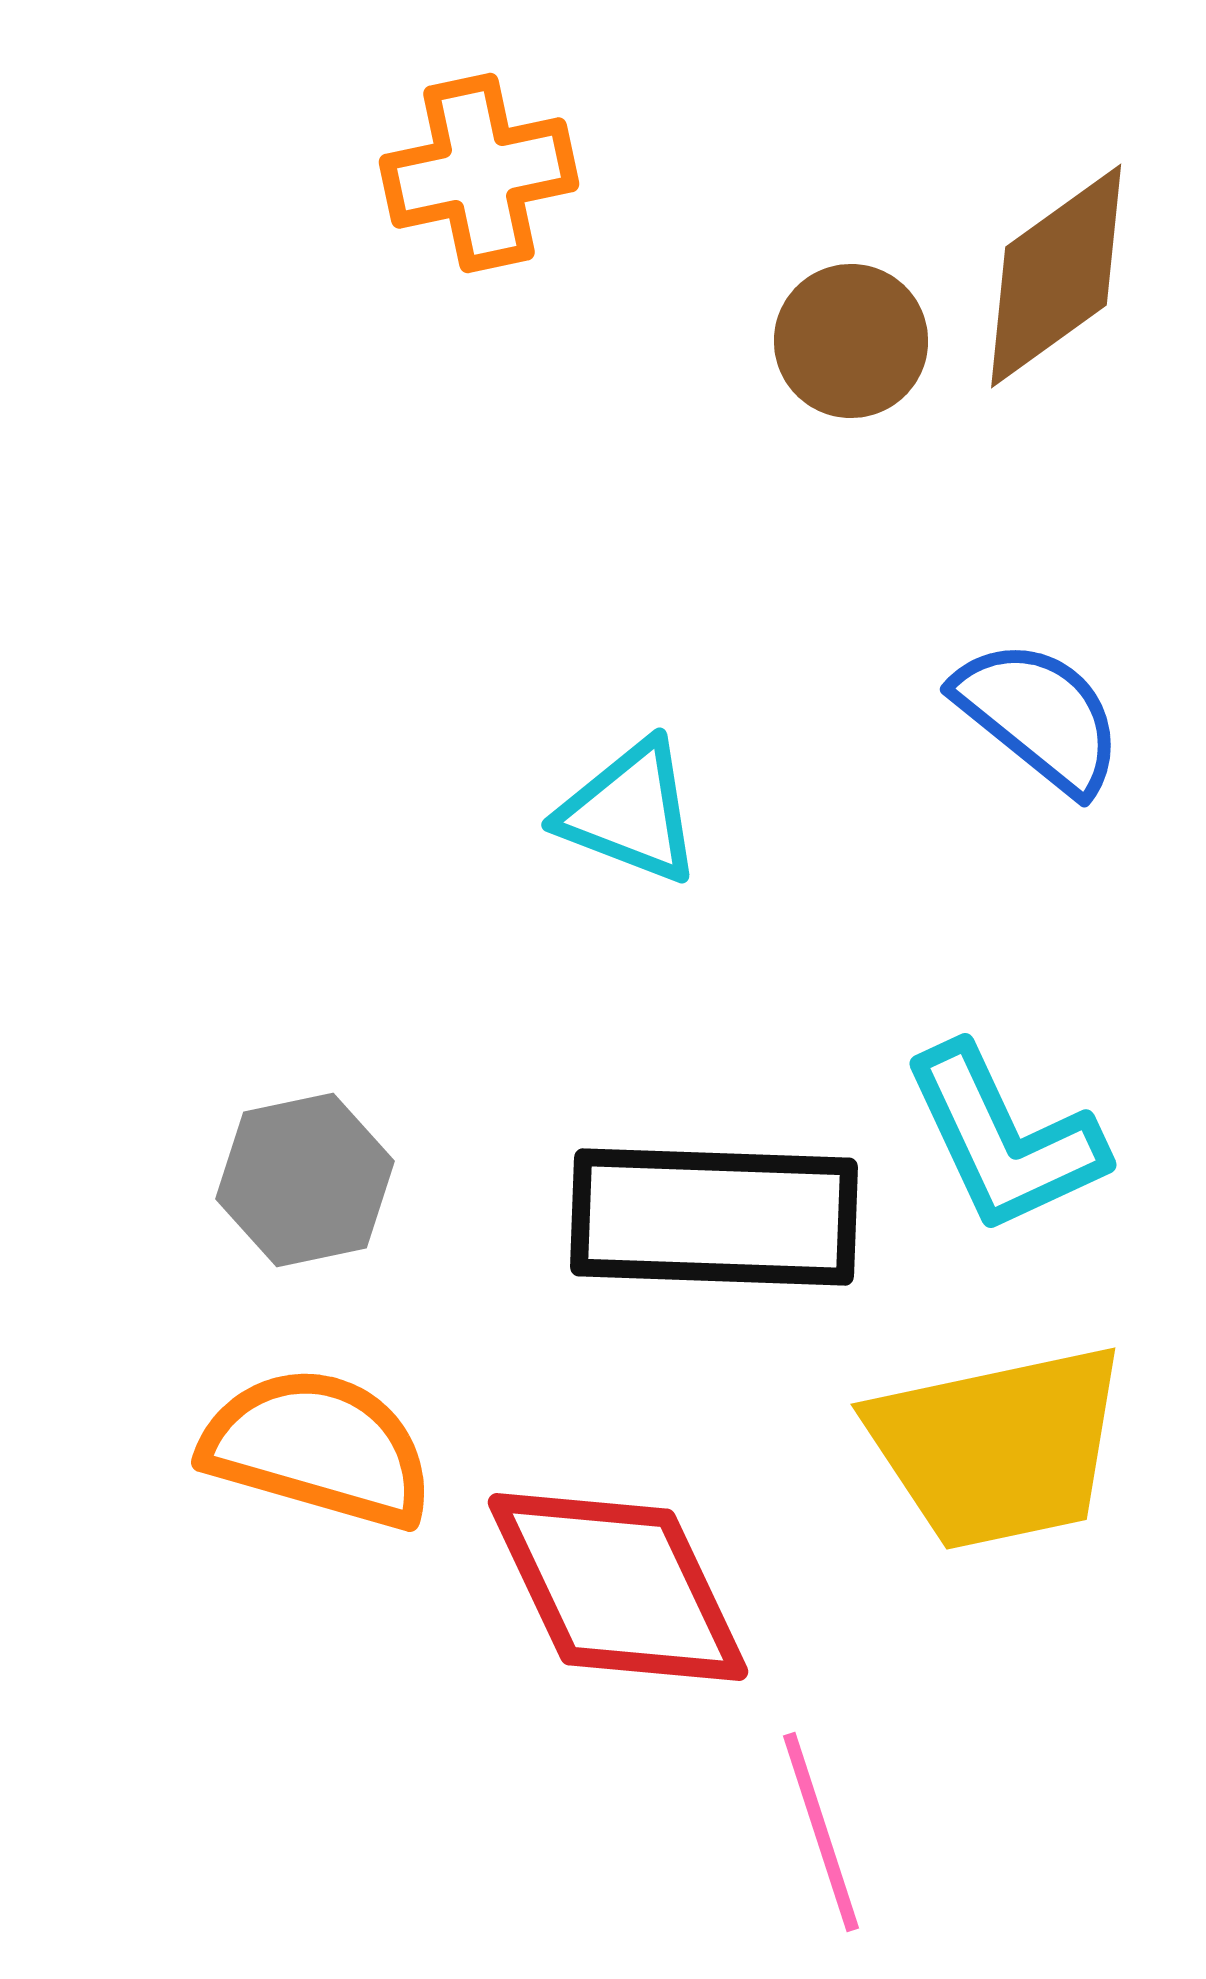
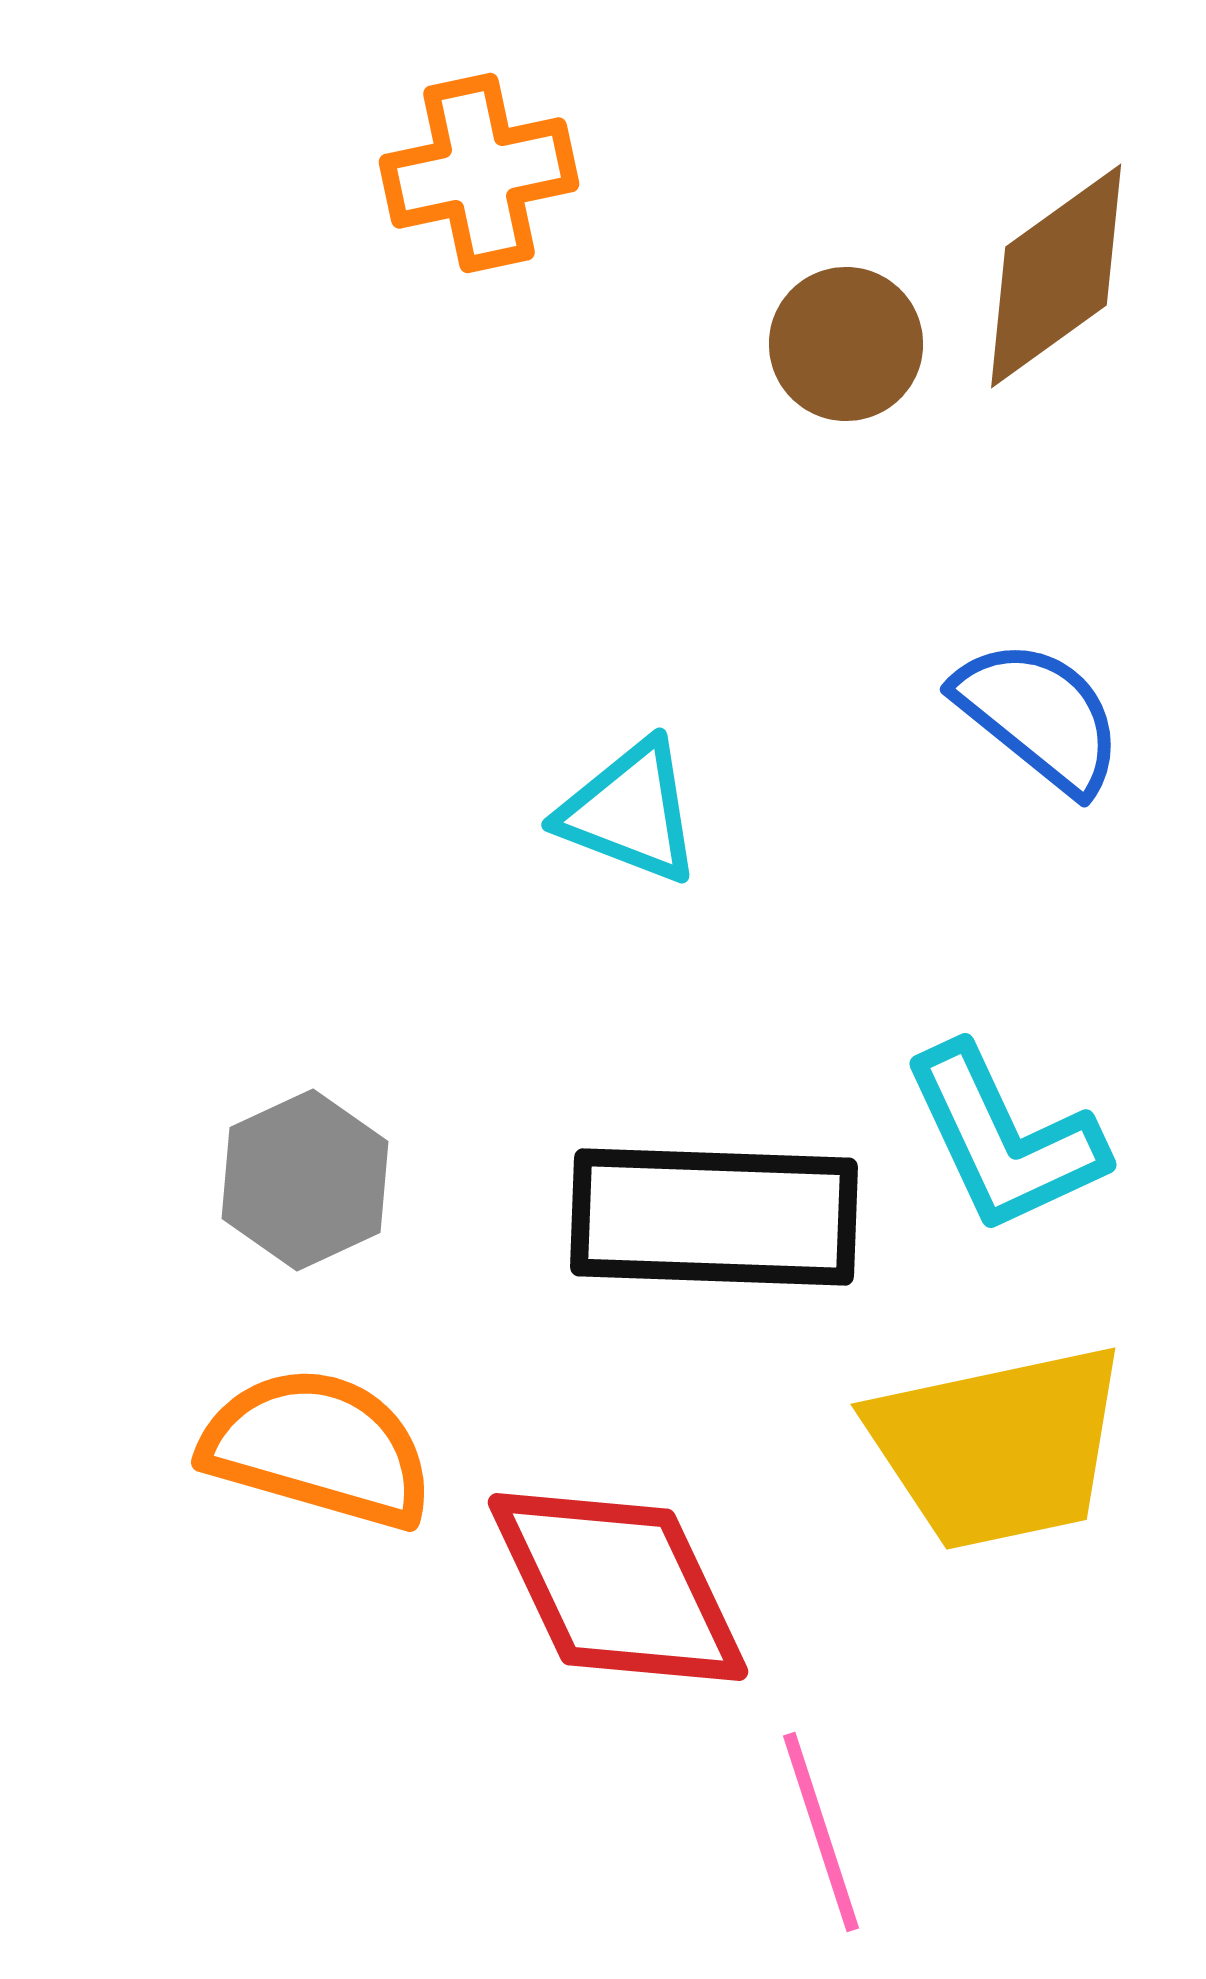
brown circle: moved 5 px left, 3 px down
gray hexagon: rotated 13 degrees counterclockwise
